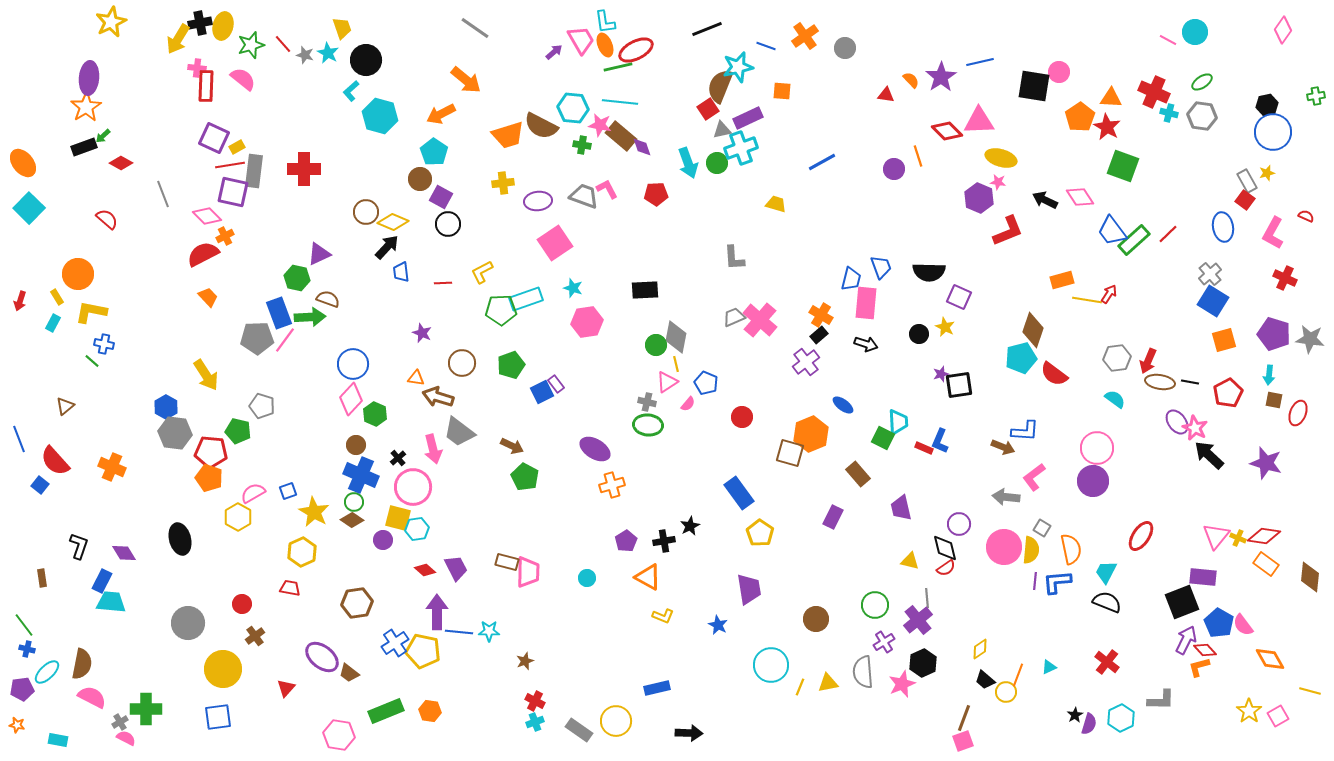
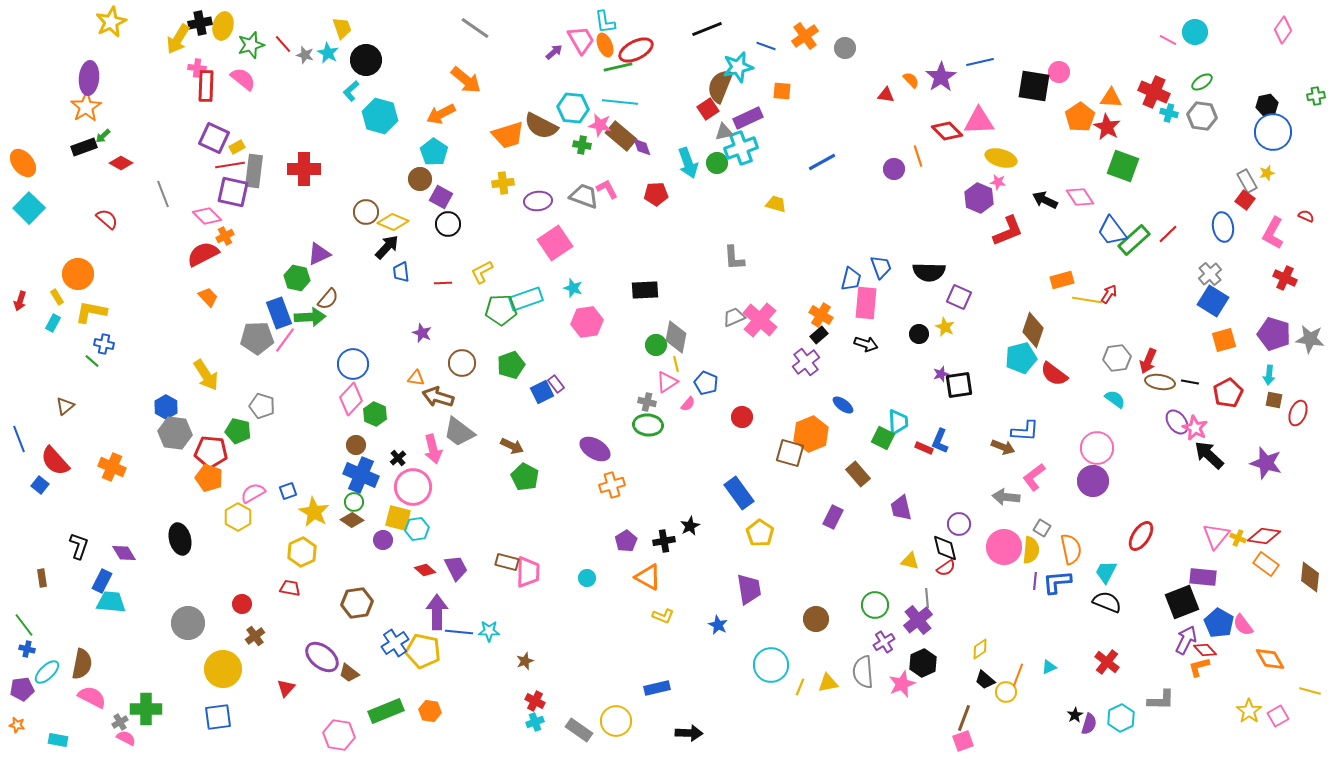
gray triangle at (722, 130): moved 2 px right, 2 px down
brown semicircle at (328, 299): rotated 110 degrees clockwise
